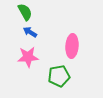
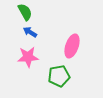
pink ellipse: rotated 15 degrees clockwise
